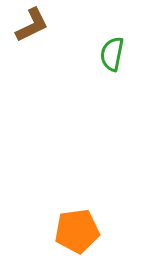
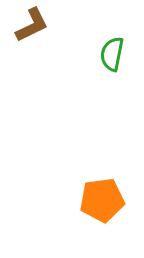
orange pentagon: moved 25 px right, 31 px up
